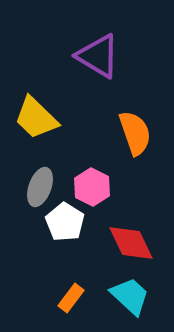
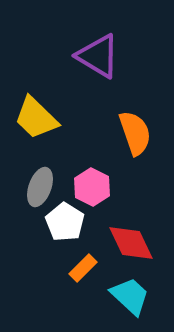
orange rectangle: moved 12 px right, 30 px up; rotated 8 degrees clockwise
